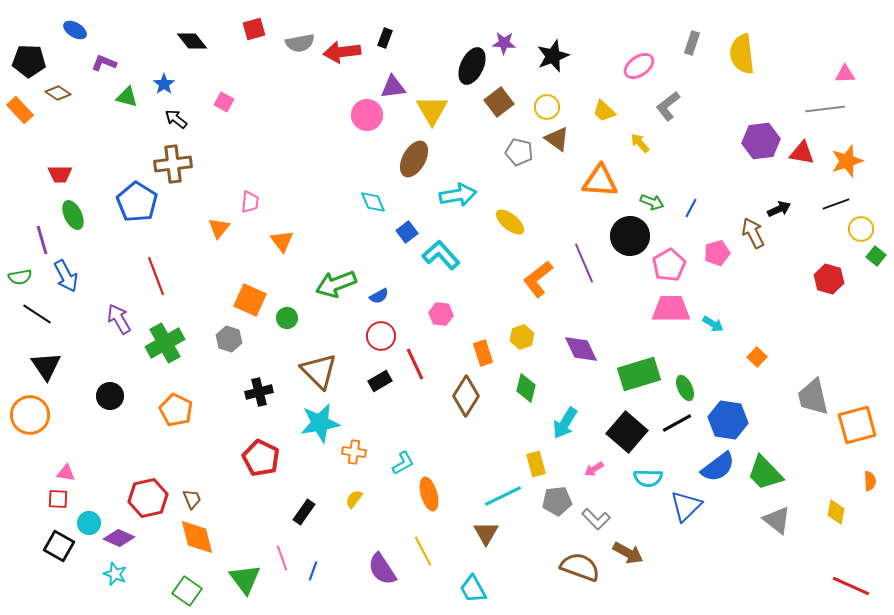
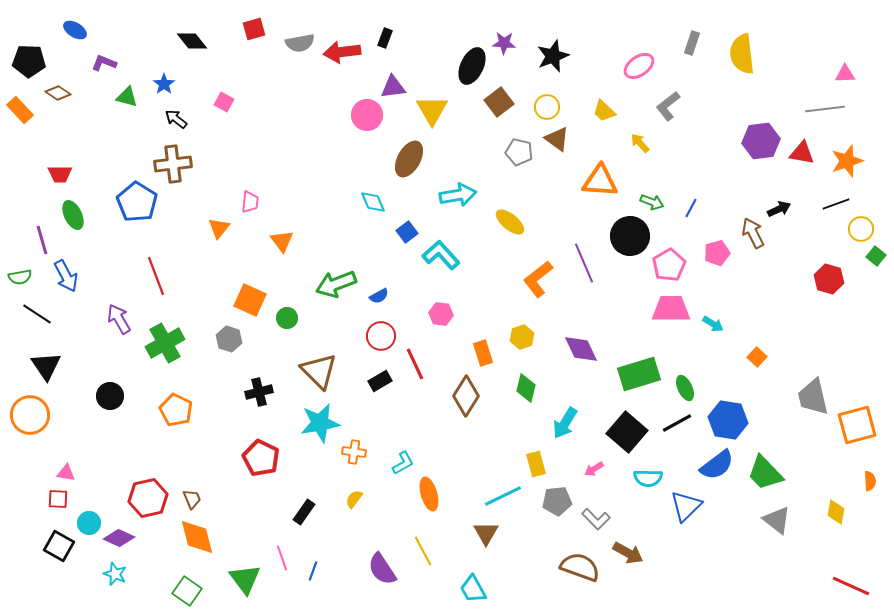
brown ellipse at (414, 159): moved 5 px left
blue semicircle at (718, 467): moved 1 px left, 2 px up
